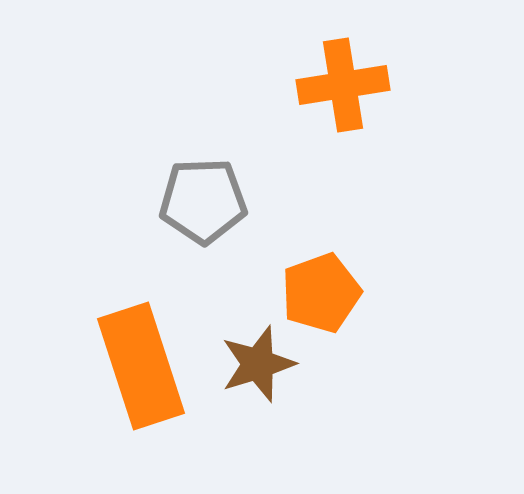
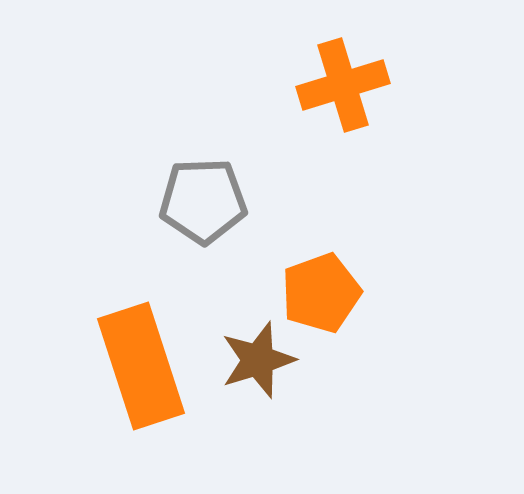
orange cross: rotated 8 degrees counterclockwise
brown star: moved 4 px up
